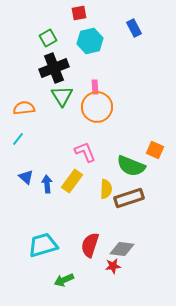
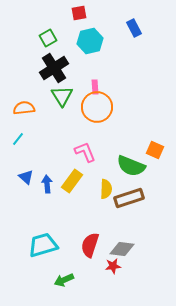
black cross: rotated 12 degrees counterclockwise
